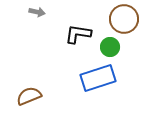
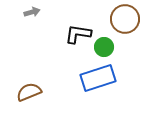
gray arrow: moved 5 px left; rotated 28 degrees counterclockwise
brown circle: moved 1 px right
green circle: moved 6 px left
brown semicircle: moved 4 px up
